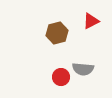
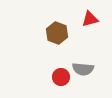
red triangle: moved 1 px left, 2 px up; rotated 12 degrees clockwise
brown hexagon: rotated 25 degrees counterclockwise
